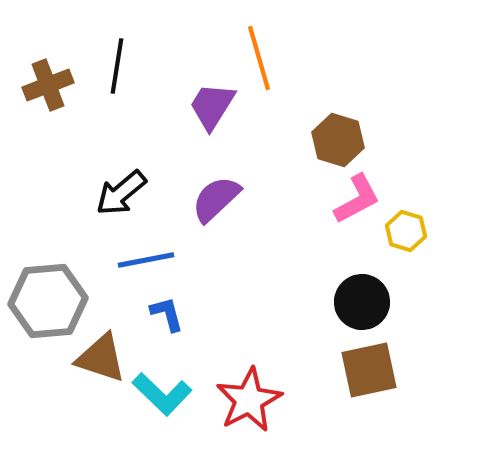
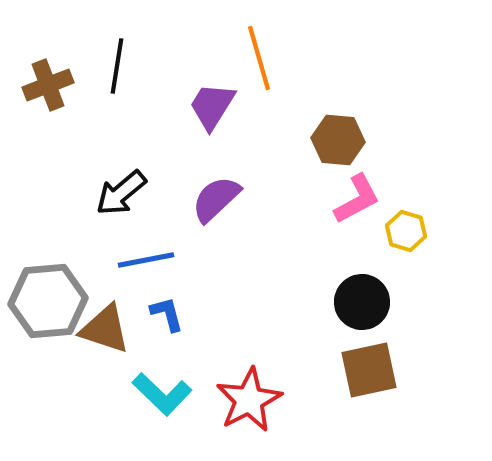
brown hexagon: rotated 12 degrees counterclockwise
brown triangle: moved 4 px right, 29 px up
